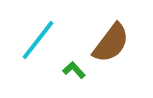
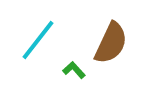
brown semicircle: rotated 12 degrees counterclockwise
